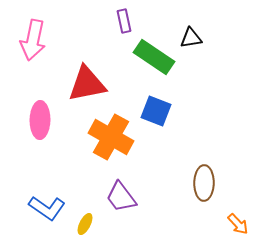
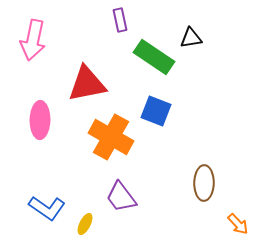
purple rectangle: moved 4 px left, 1 px up
